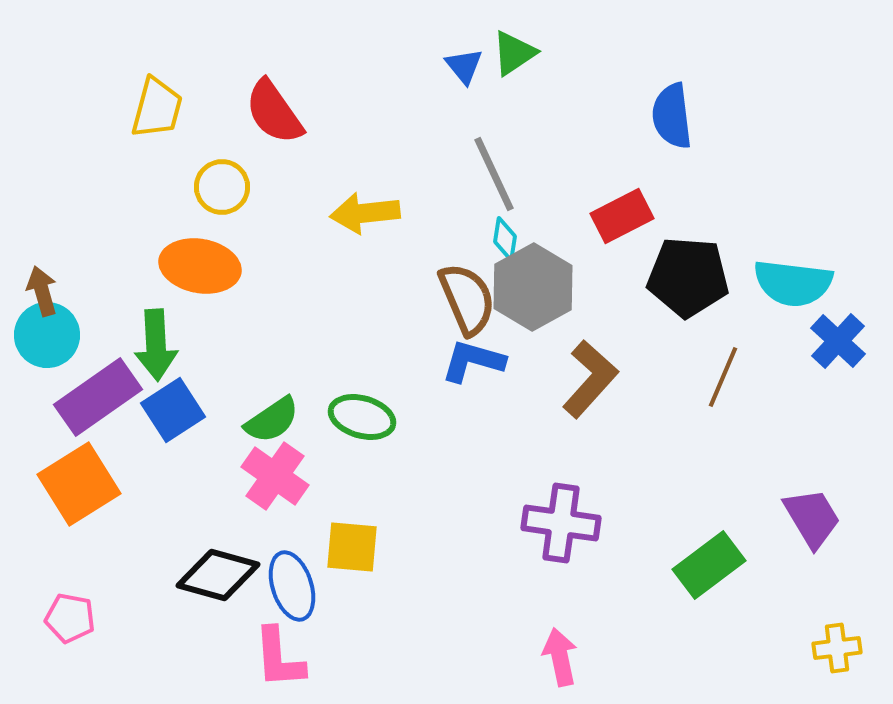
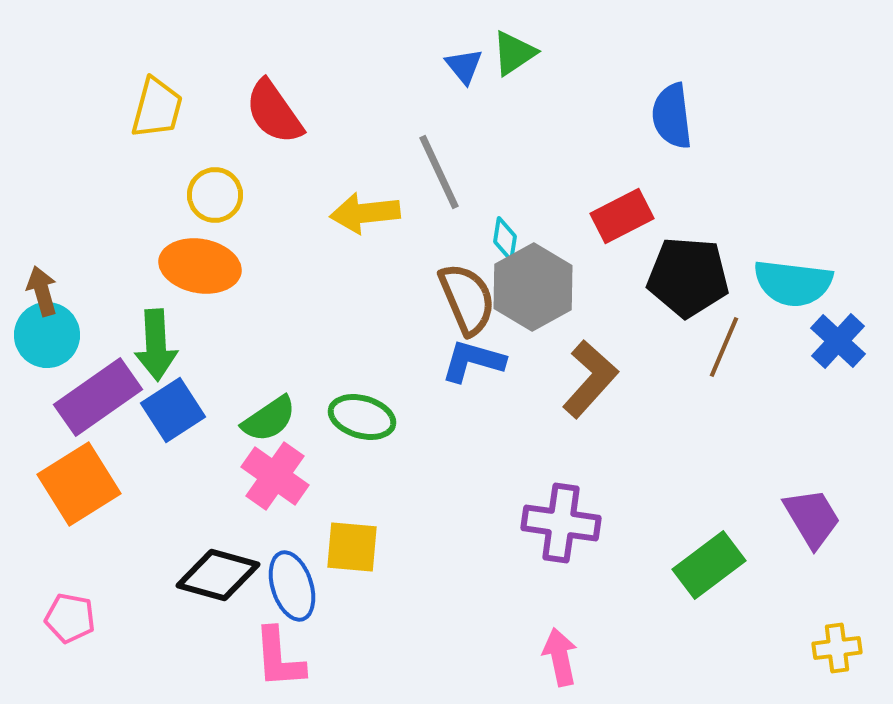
gray line: moved 55 px left, 2 px up
yellow circle: moved 7 px left, 8 px down
brown line: moved 1 px right, 30 px up
green semicircle: moved 3 px left, 1 px up
